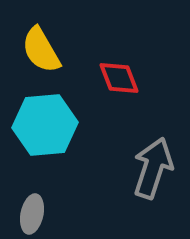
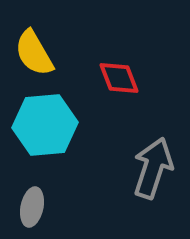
yellow semicircle: moved 7 px left, 3 px down
gray ellipse: moved 7 px up
